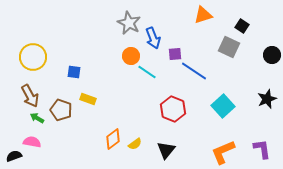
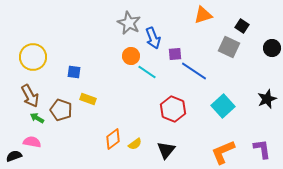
black circle: moved 7 px up
